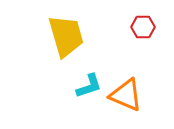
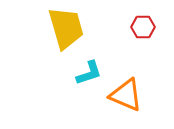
yellow trapezoid: moved 8 px up
cyan L-shape: moved 13 px up
